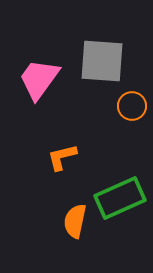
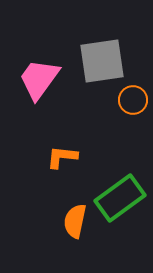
gray square: rotated 12 degrees counterclockwise
orange circle: moved 1 px right, 6 px up
orange L-shape: rotated 20 degrees clockwise
green rectangle: rotated 12 degrees counterclockwise
